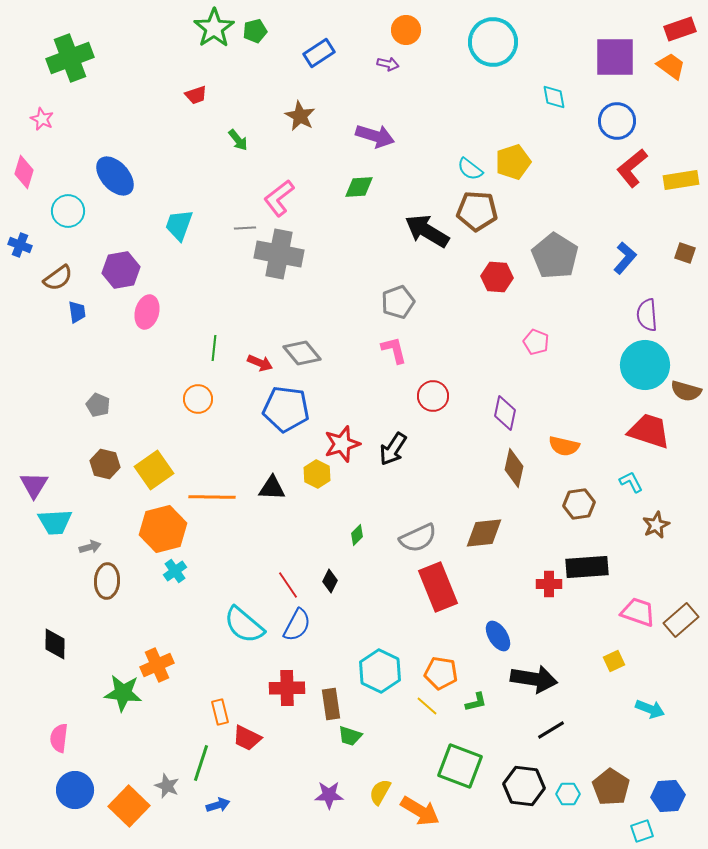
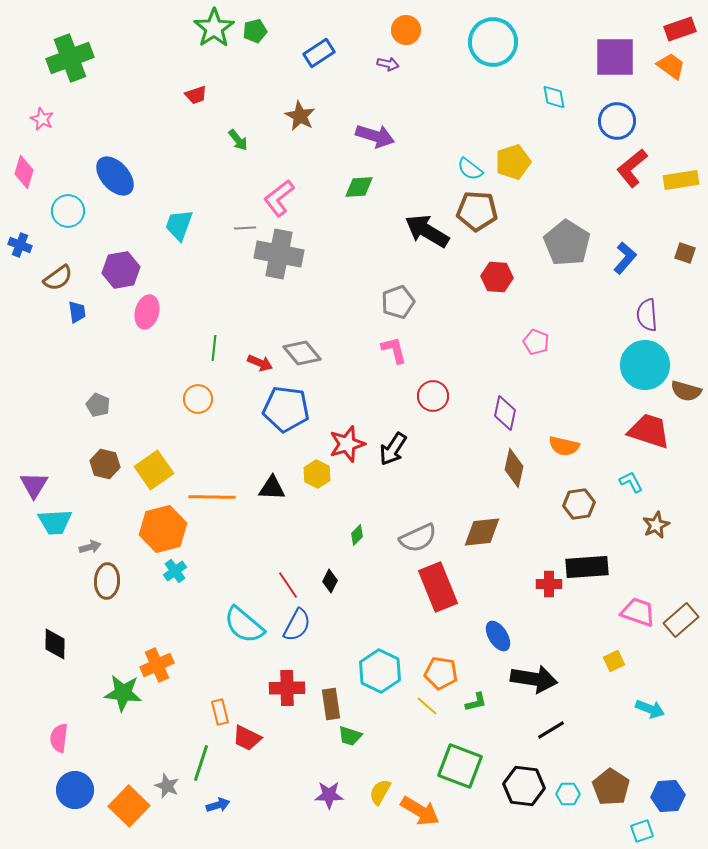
gray pentagon at (555, 256): moved 12 px right, 13 px up
red star at (342, 444): moved 5 px right
brown diamond at (484, 533): moved 2 px left, 1 px up
